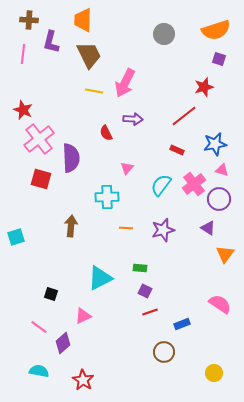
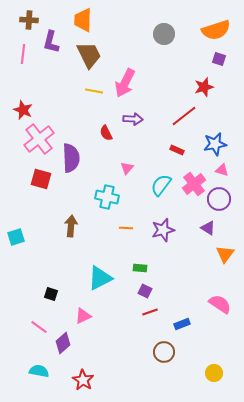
cyan cross at (107, 197): rotated 15 degrees clockwise
